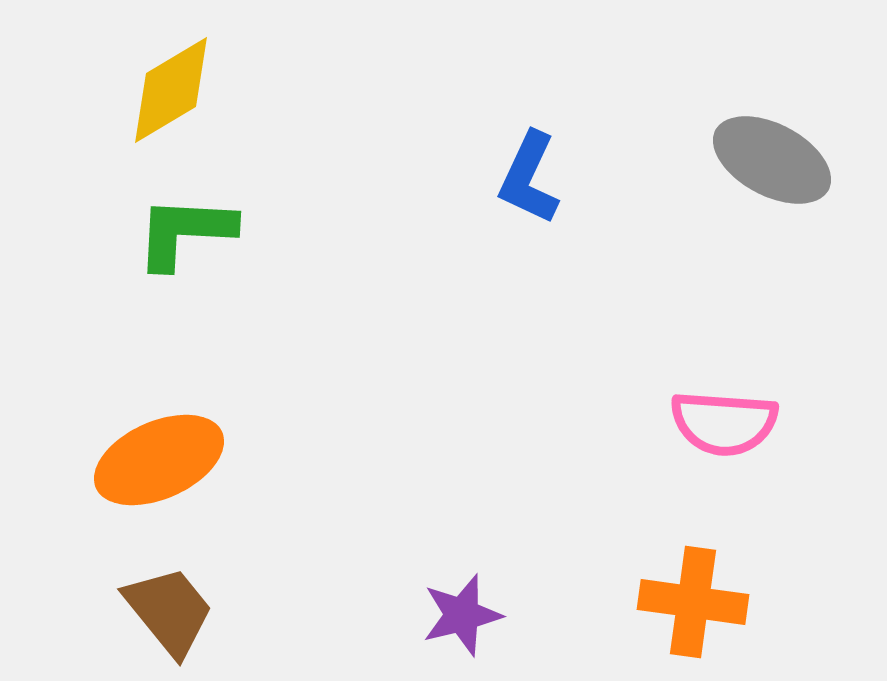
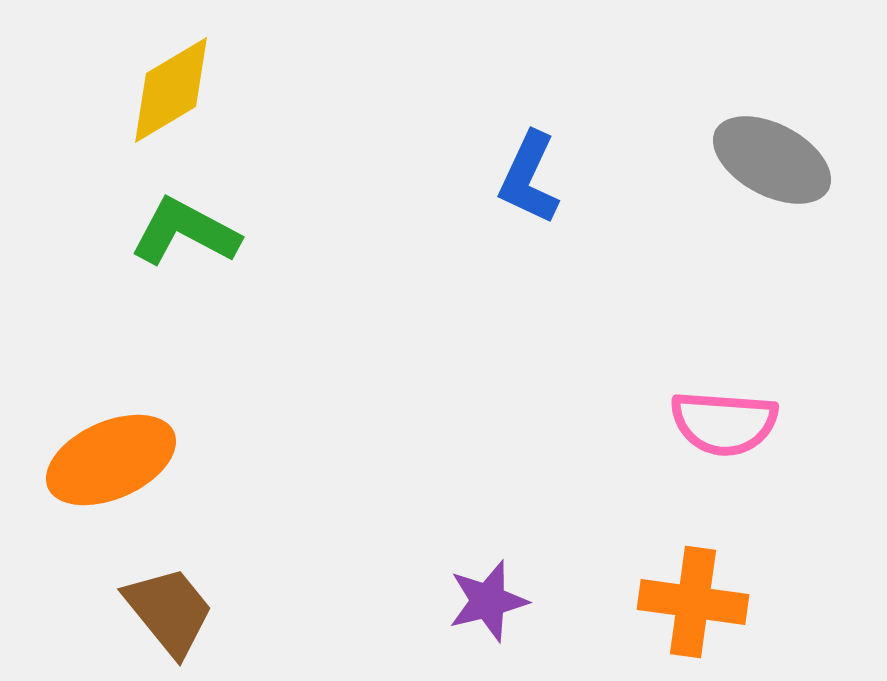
green L-shape: rotated 25 degrees clockwise
orange ellipse: moved 48 px left
purple star: moved 26 px right, 14 px up
